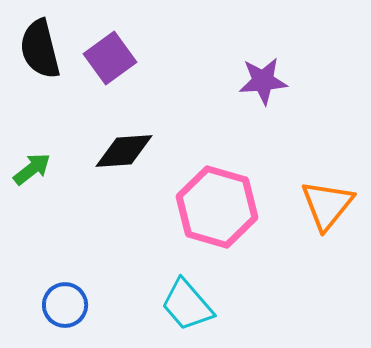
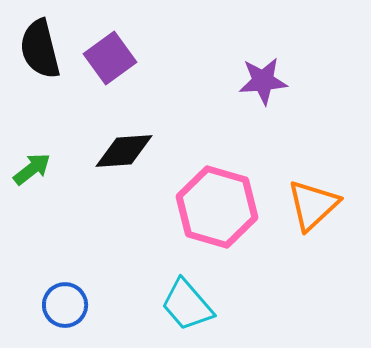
orange triangle: moved 14 px left; rotated 8 degrees clockwise
